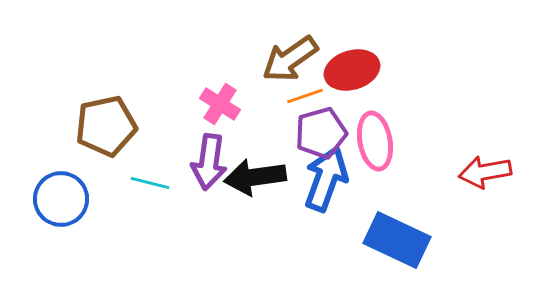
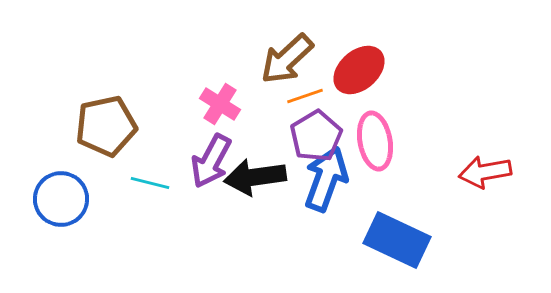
brown arrow: moved 3 px left; rotated 8 degrees counterclockwise
red ellipse: moved 7 px right; rotated 24 degrees counterclockwise
purple pentagon: moved 5 px left, 3 px down; rotated 15 degrees counterclockwise
purple arrow: moved 2 px right, 1 px up; rotated 20 degrees clockwise
